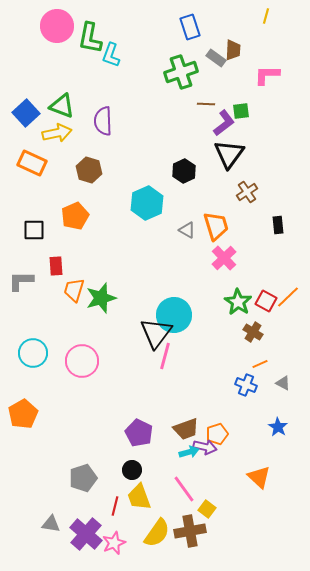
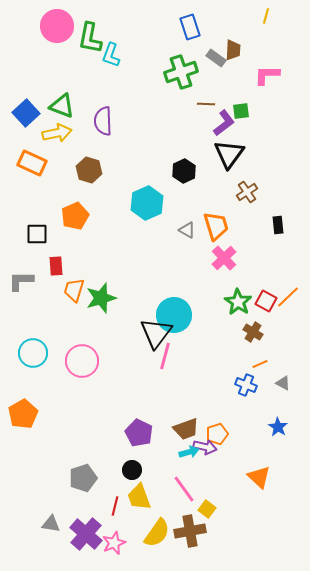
black square at (34, 230): moved 3 px right, 4 px down
